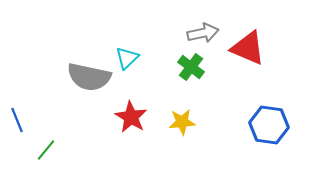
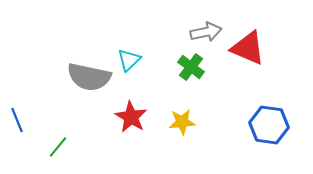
gray arrow: moved 3 px right, 1 px up
cyan triangle: moved 2 px right, 2 px down
green line: moved 12 px right, 3 px up
